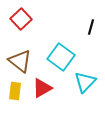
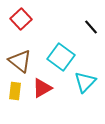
black line: rotated 56 degrees counterclockwise
